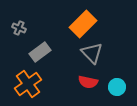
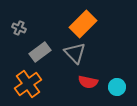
gray triangle: moved 17 px left
